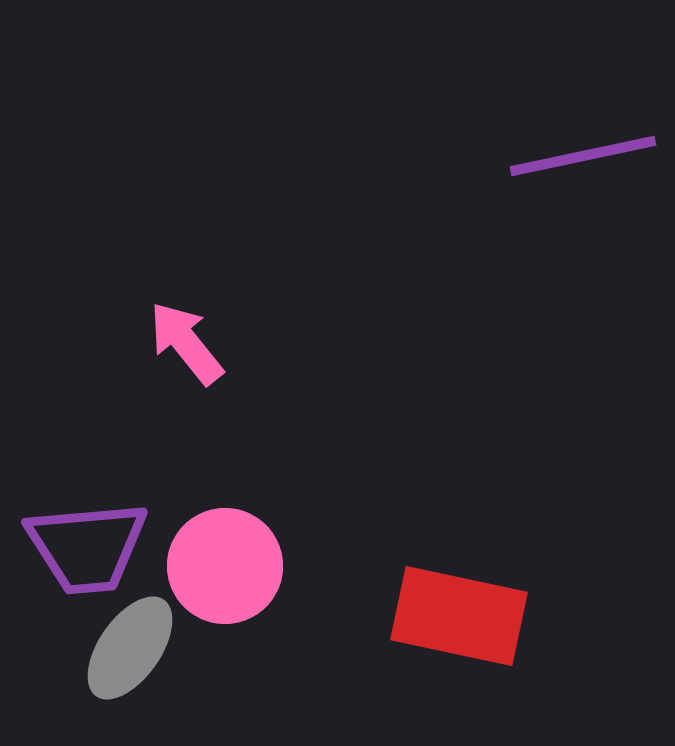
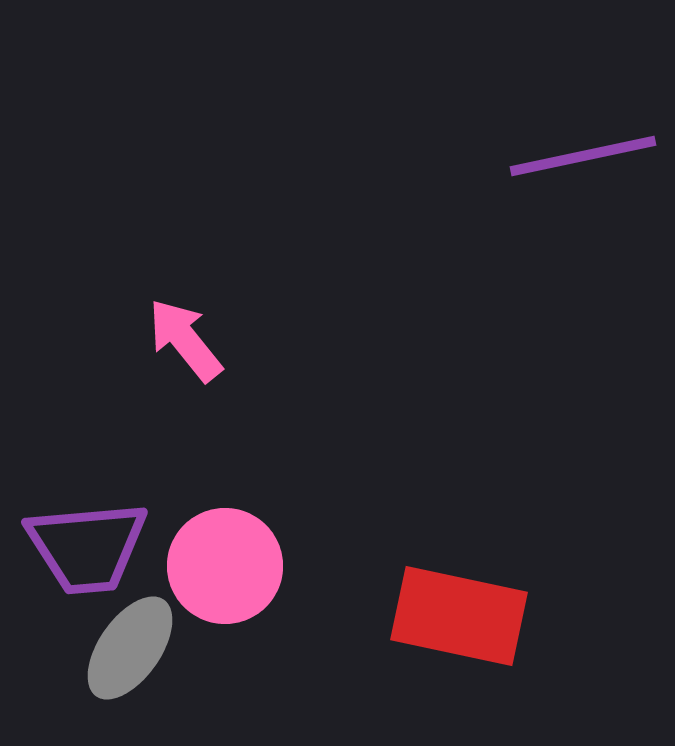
pink arrow: moved 1 px left, 3 px up
